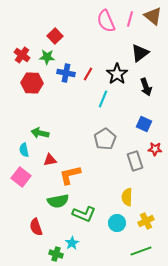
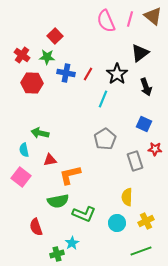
green cross: moved 1 px right; rotated 32 degrees counterclockwise
